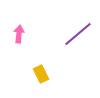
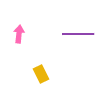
purple line: rotated 40 degrees clockwise
